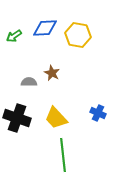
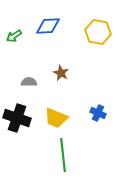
blue diamond: moved 3 px right, 2 px up
yellow hexagon: moved 20 px right, 3 px up
brown star: moved 9 px right
yellow trapezoid: rotated 25 degrees counterclockwise
